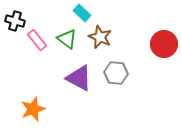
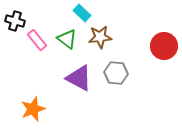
brown star: rotated 30 degrees counterclockwise
red circle: moved 2 px down
